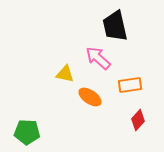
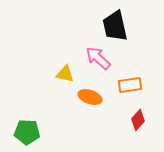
orange ellipse: rotated 15 degrees counterclockwise
